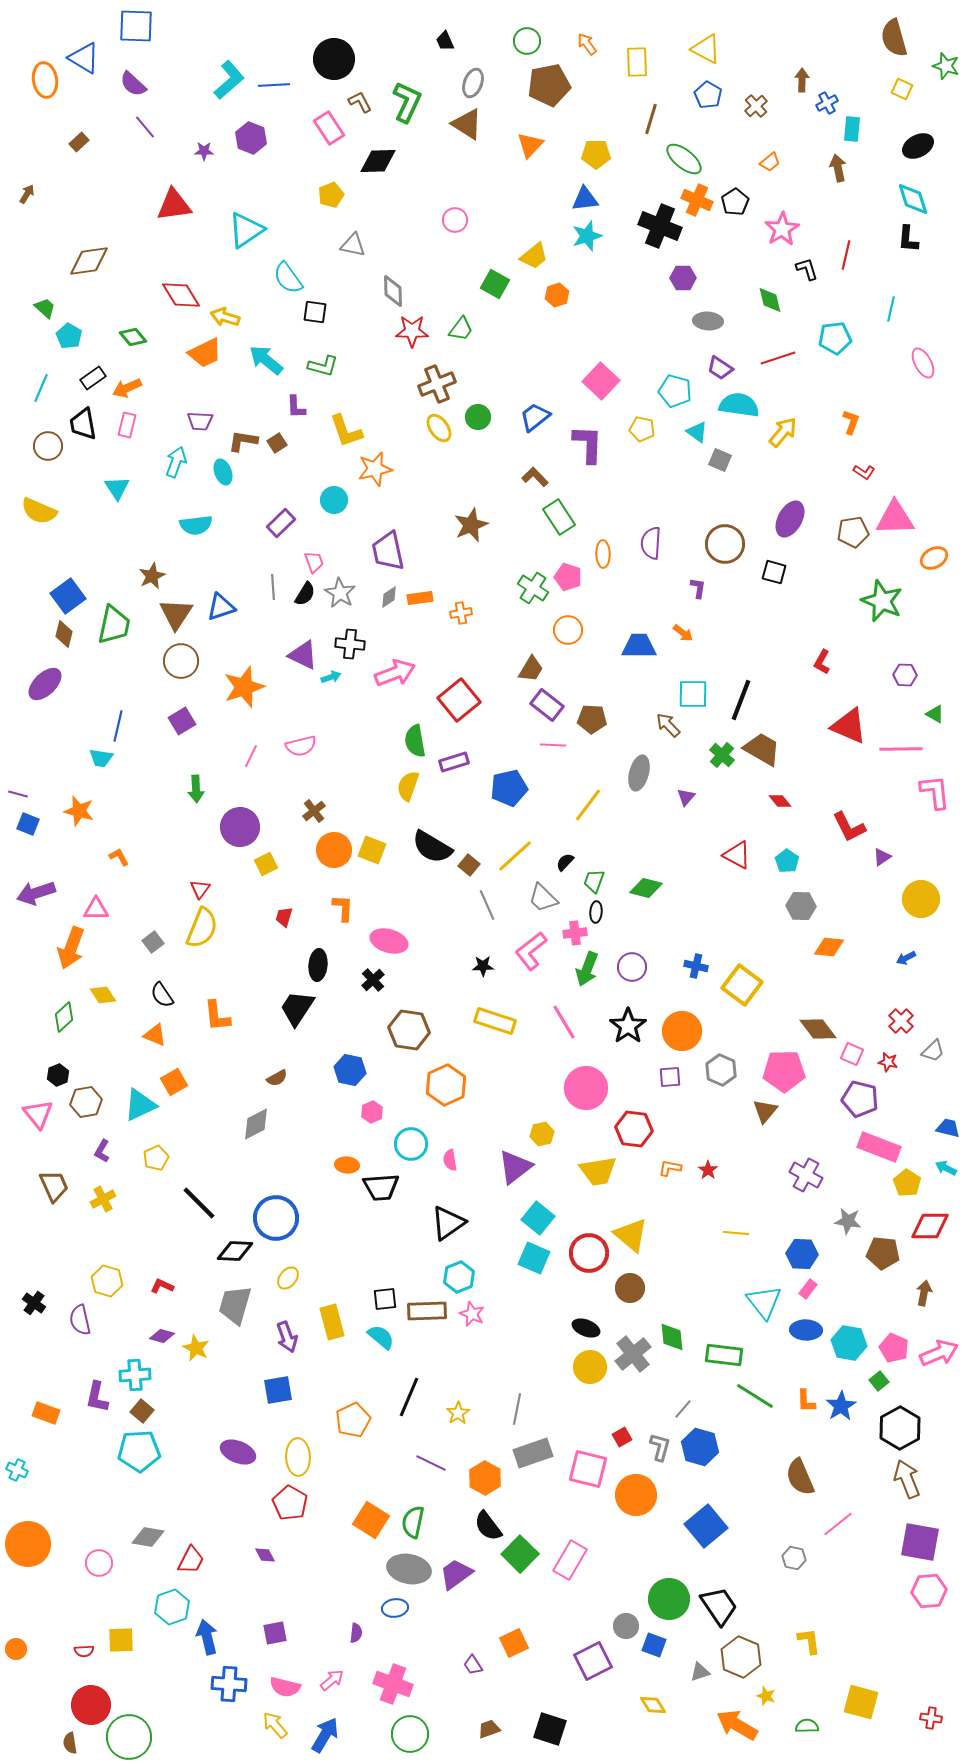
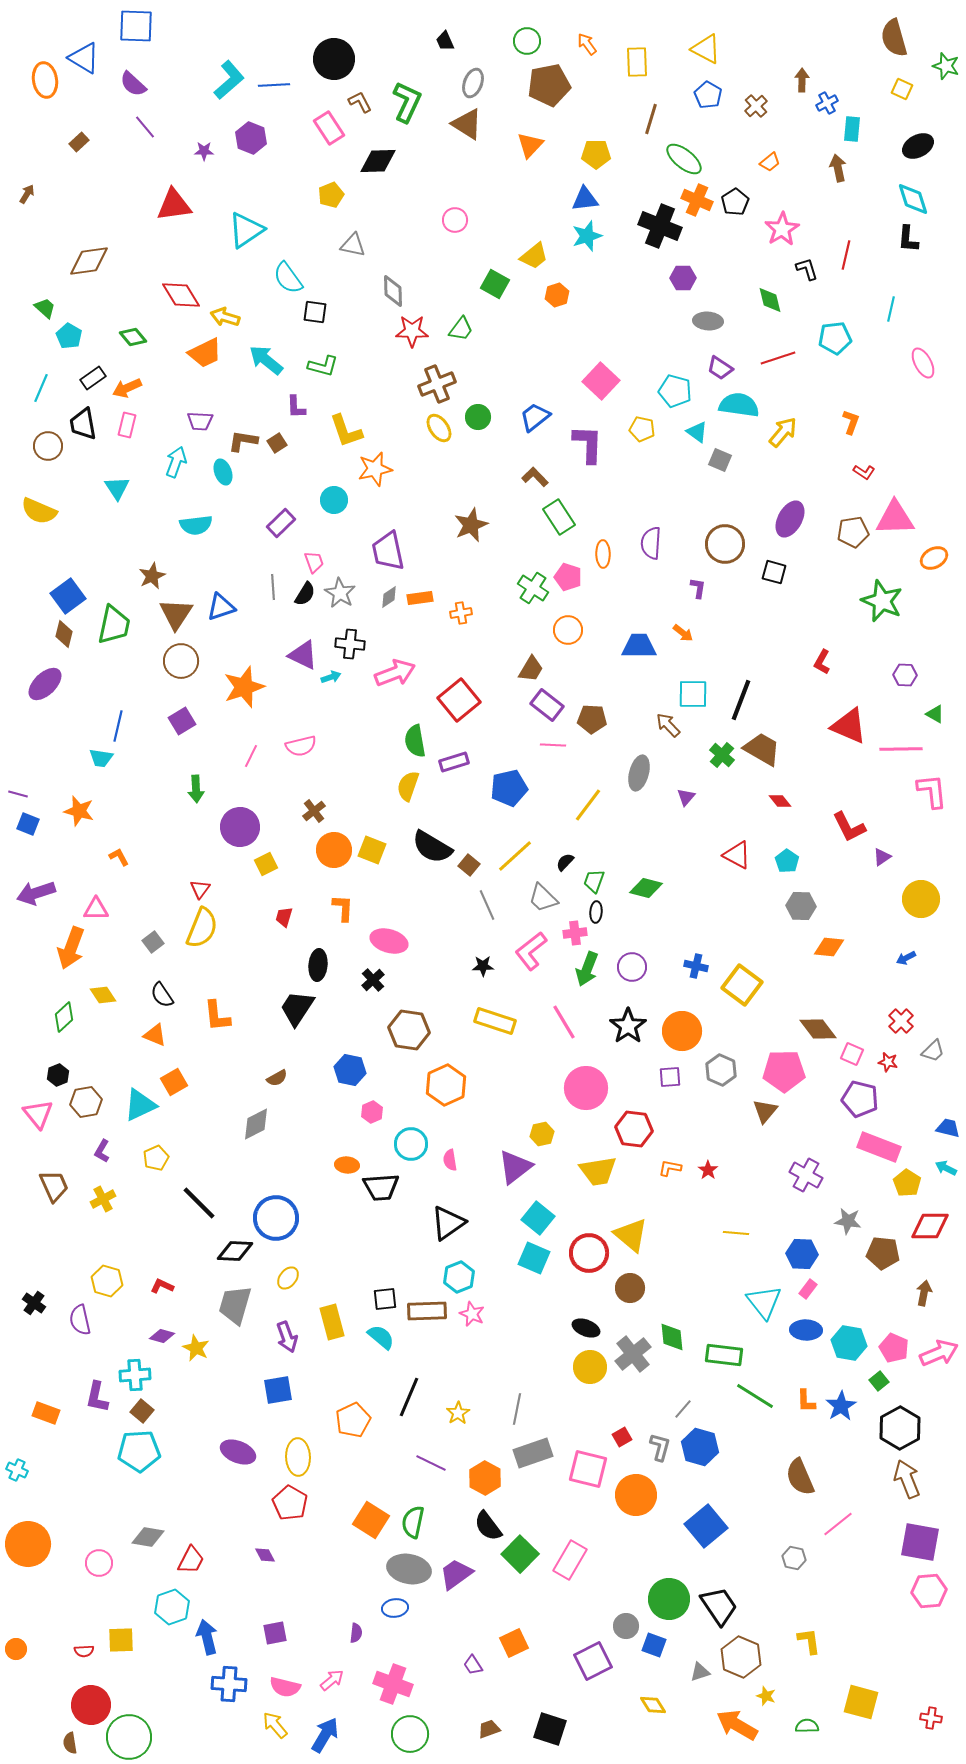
pink L-shape at (935, 792): moved 3 px left, 1 px up
